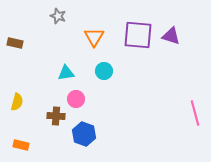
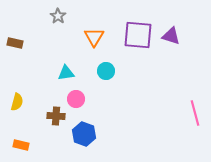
gray star: rotated 14 degrees clockwise
cyan circle: moved 2 px right
